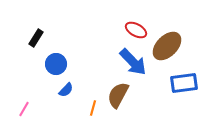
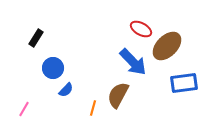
red ellipse: moved 5 px right, 1 px up
blue circle: moved 3 px left, 4 px down
